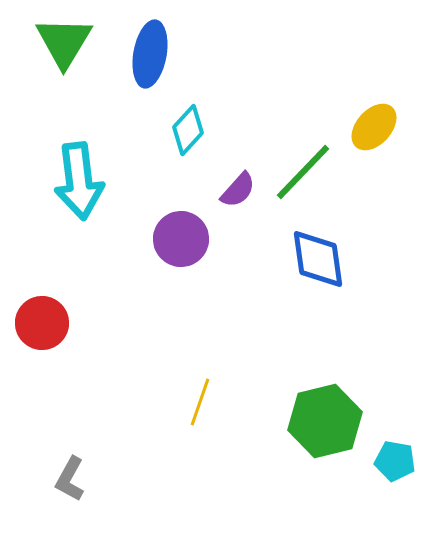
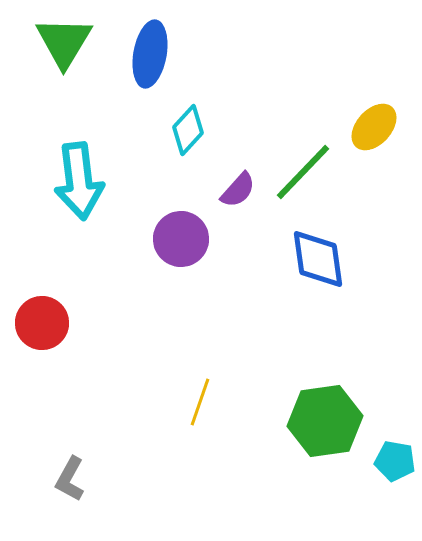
green hexagon: rotated 6 degrees clockwise
